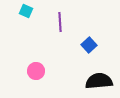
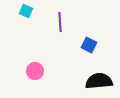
blue square: rotated 21 degrees counterclockwise
pink circle: moved 1 px left
